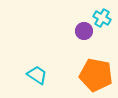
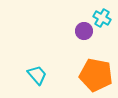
cyan trapezoid: rotated 15 degrees clockwise
